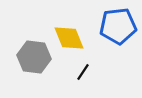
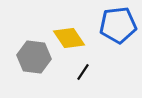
blue pentagon: moved 1 px up
yellow diamond: rotated 12 degrees counterclockwise
